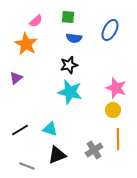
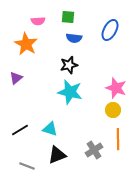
pink semicircle: moved 2 px right; rotated 40 degrees clockwise
